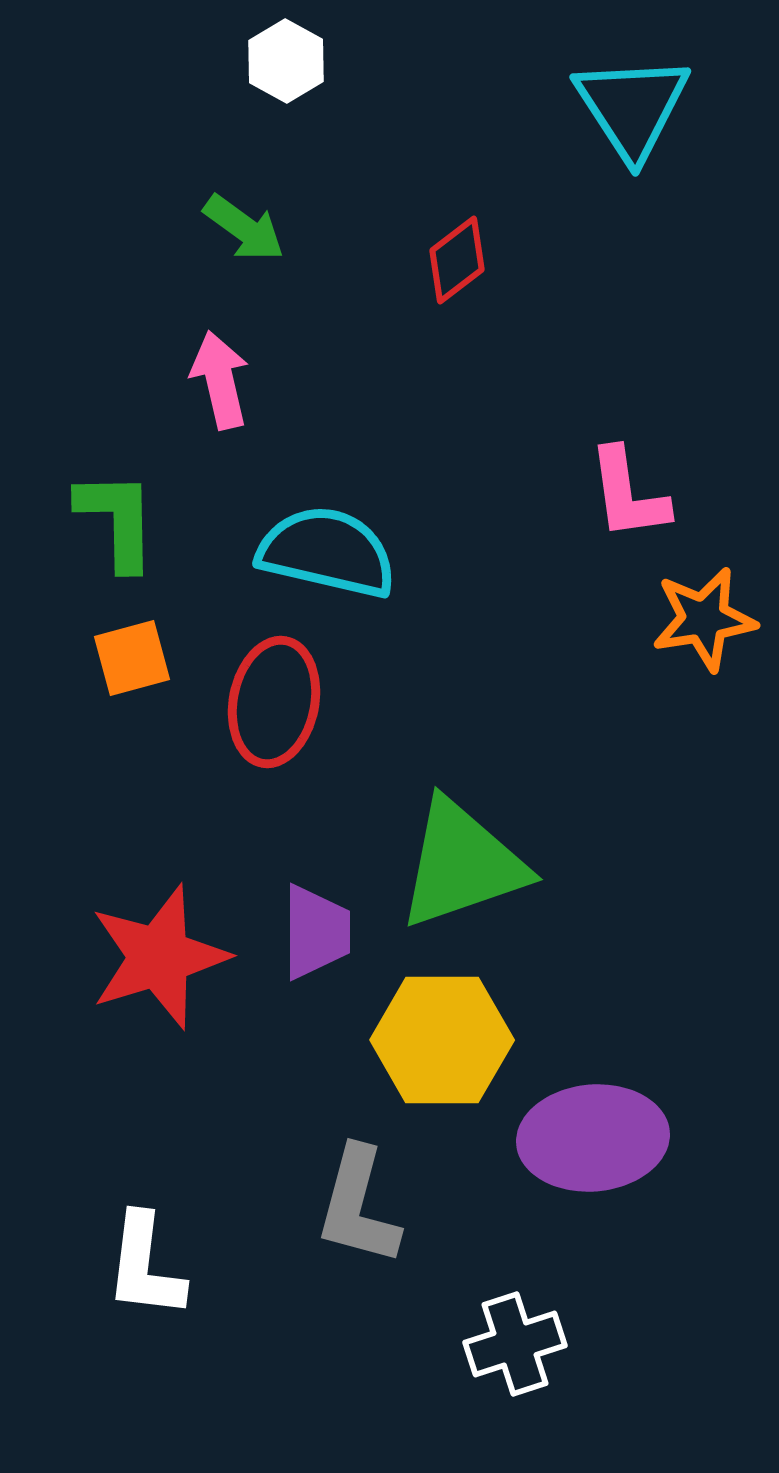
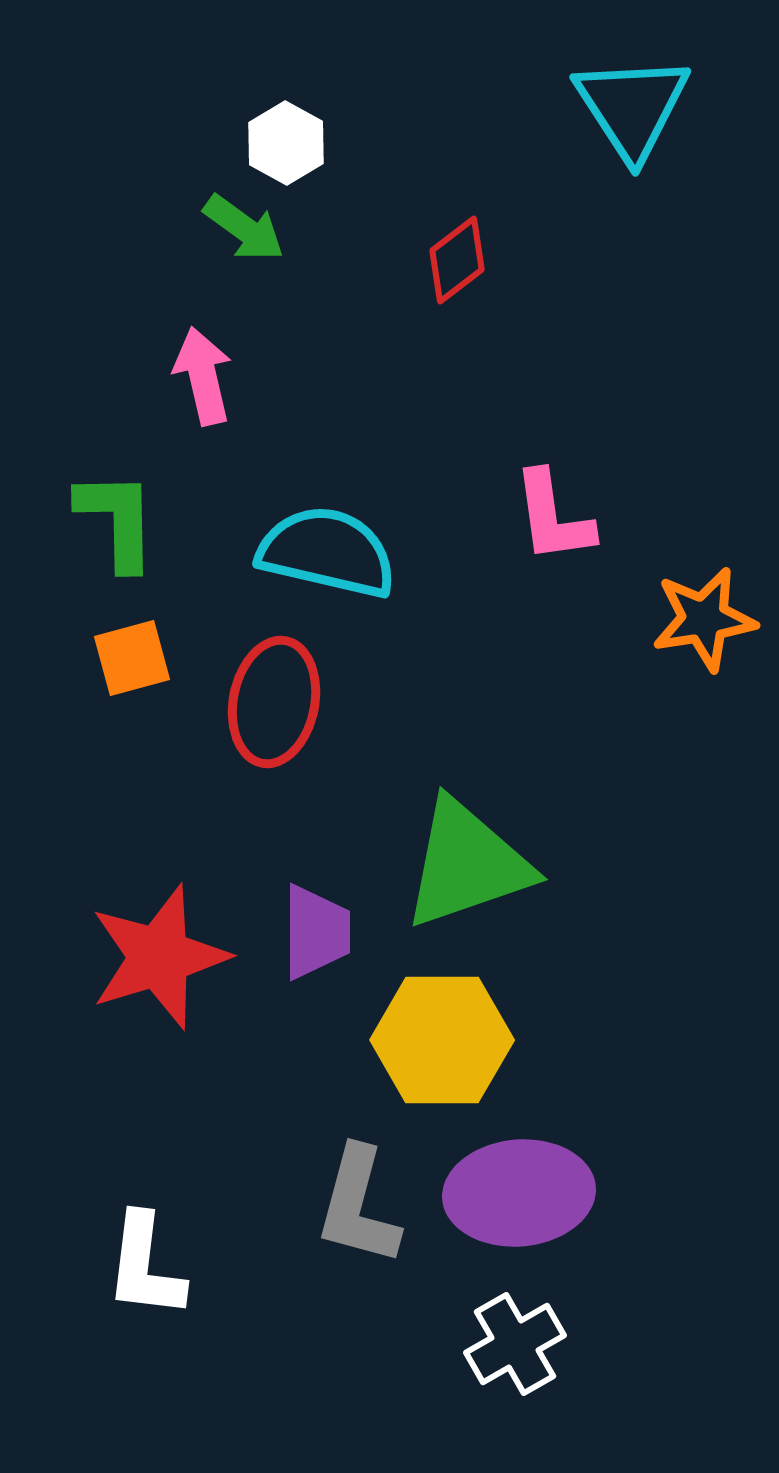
white hexagon: moved 82 px down
pink arrow: moved 17 px left, 4 px up
pink L-shape: moved 75 px left, 23 px down
green triangle: moved 5 px right
purple ellipse: moved 74 px left, 55 px down
white cross: rotated 12 degrees counterclockwise
